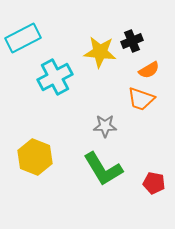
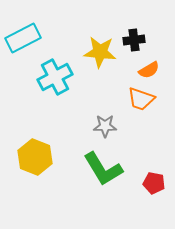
black cross: moved 2 px right, 1 px up; rotated 15 degrees clockwise
